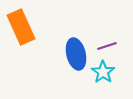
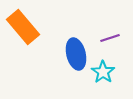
orange rectangle: moved 2 px right; rotated 16 degrees counterclockwise
purple line: moved 3 px right, 8 px up
